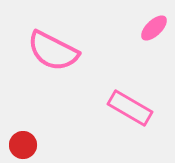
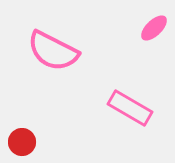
red circle: moved 1 px left, 3 px up
